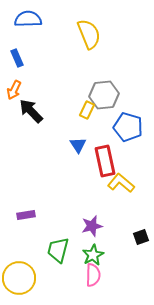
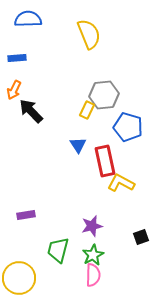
blue rectangle: rotated 72 degrees counterclockwise
yellow L-shape: rotated 12 degrees counterclockwise
